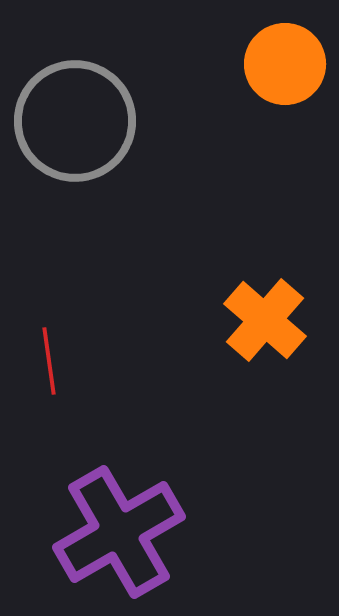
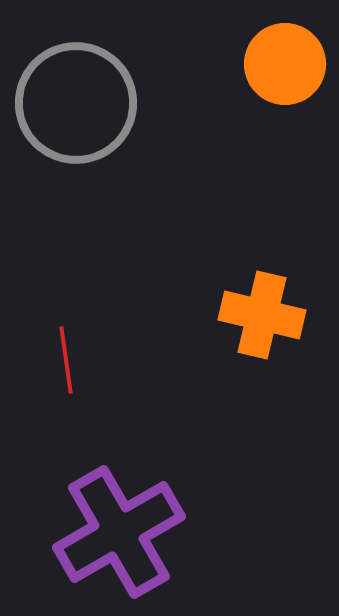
gray circle: moved 1 px right, 18 px up
orange cross: moved 3 px left, 5 px up; rotated 28 degrees counterclockwise
red line: moved 17 px right, 1 px up
